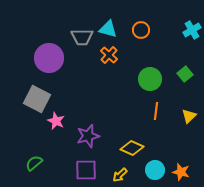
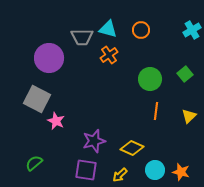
orange cross: rotated 12 degrees clockwise
purple star: moved 6 px right, 5 px down
purple square: rotated 10 degrees clockwise
